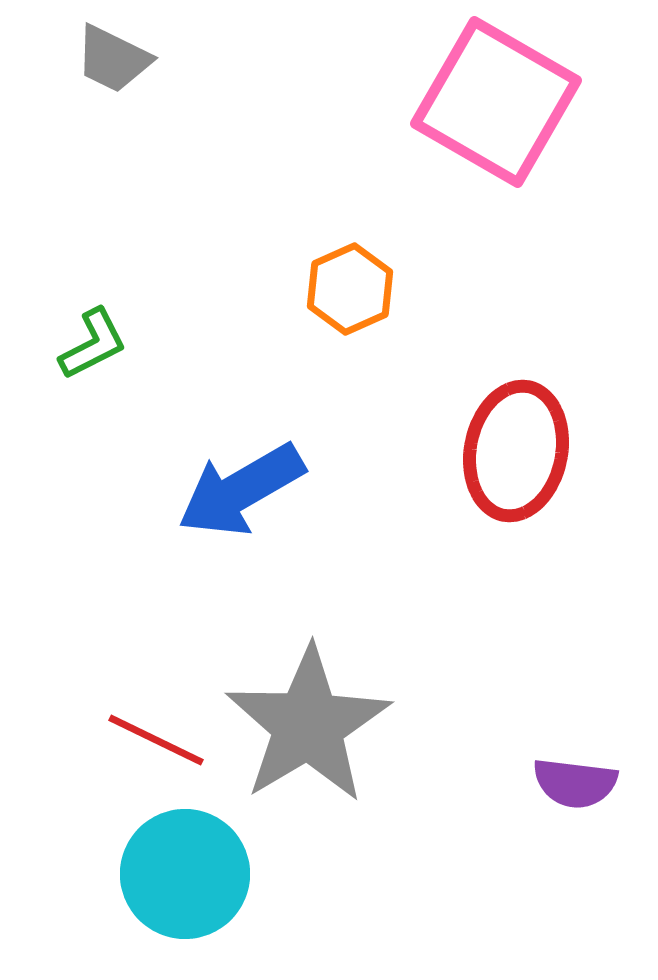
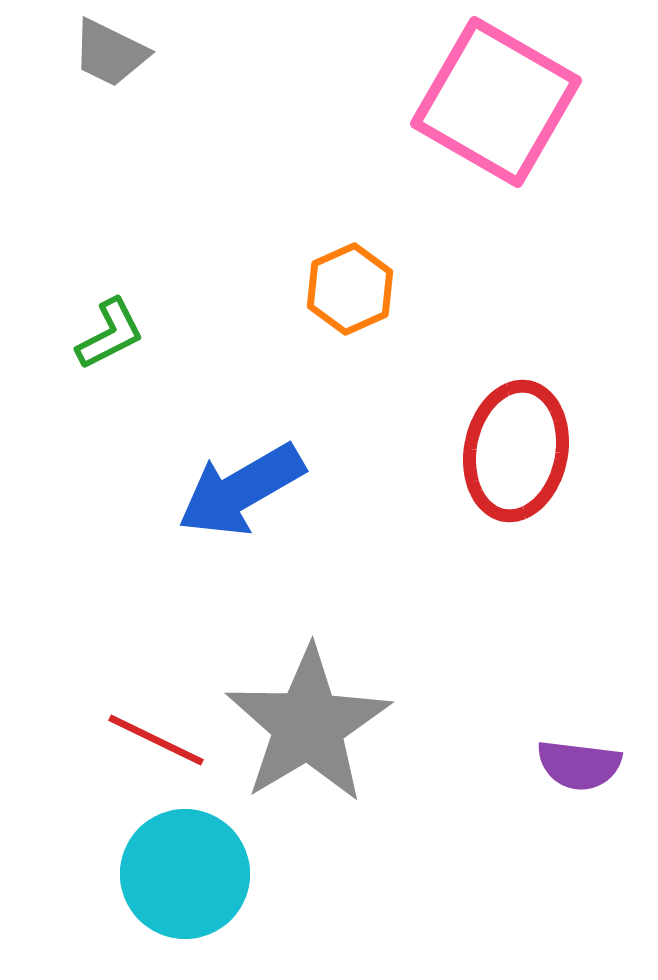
gray trapezoid: moved 3 px left, 6 px up
green L-shape: moved 17 px right, 10 px up
purple semicircle: moved 4 px right, 18 px up
